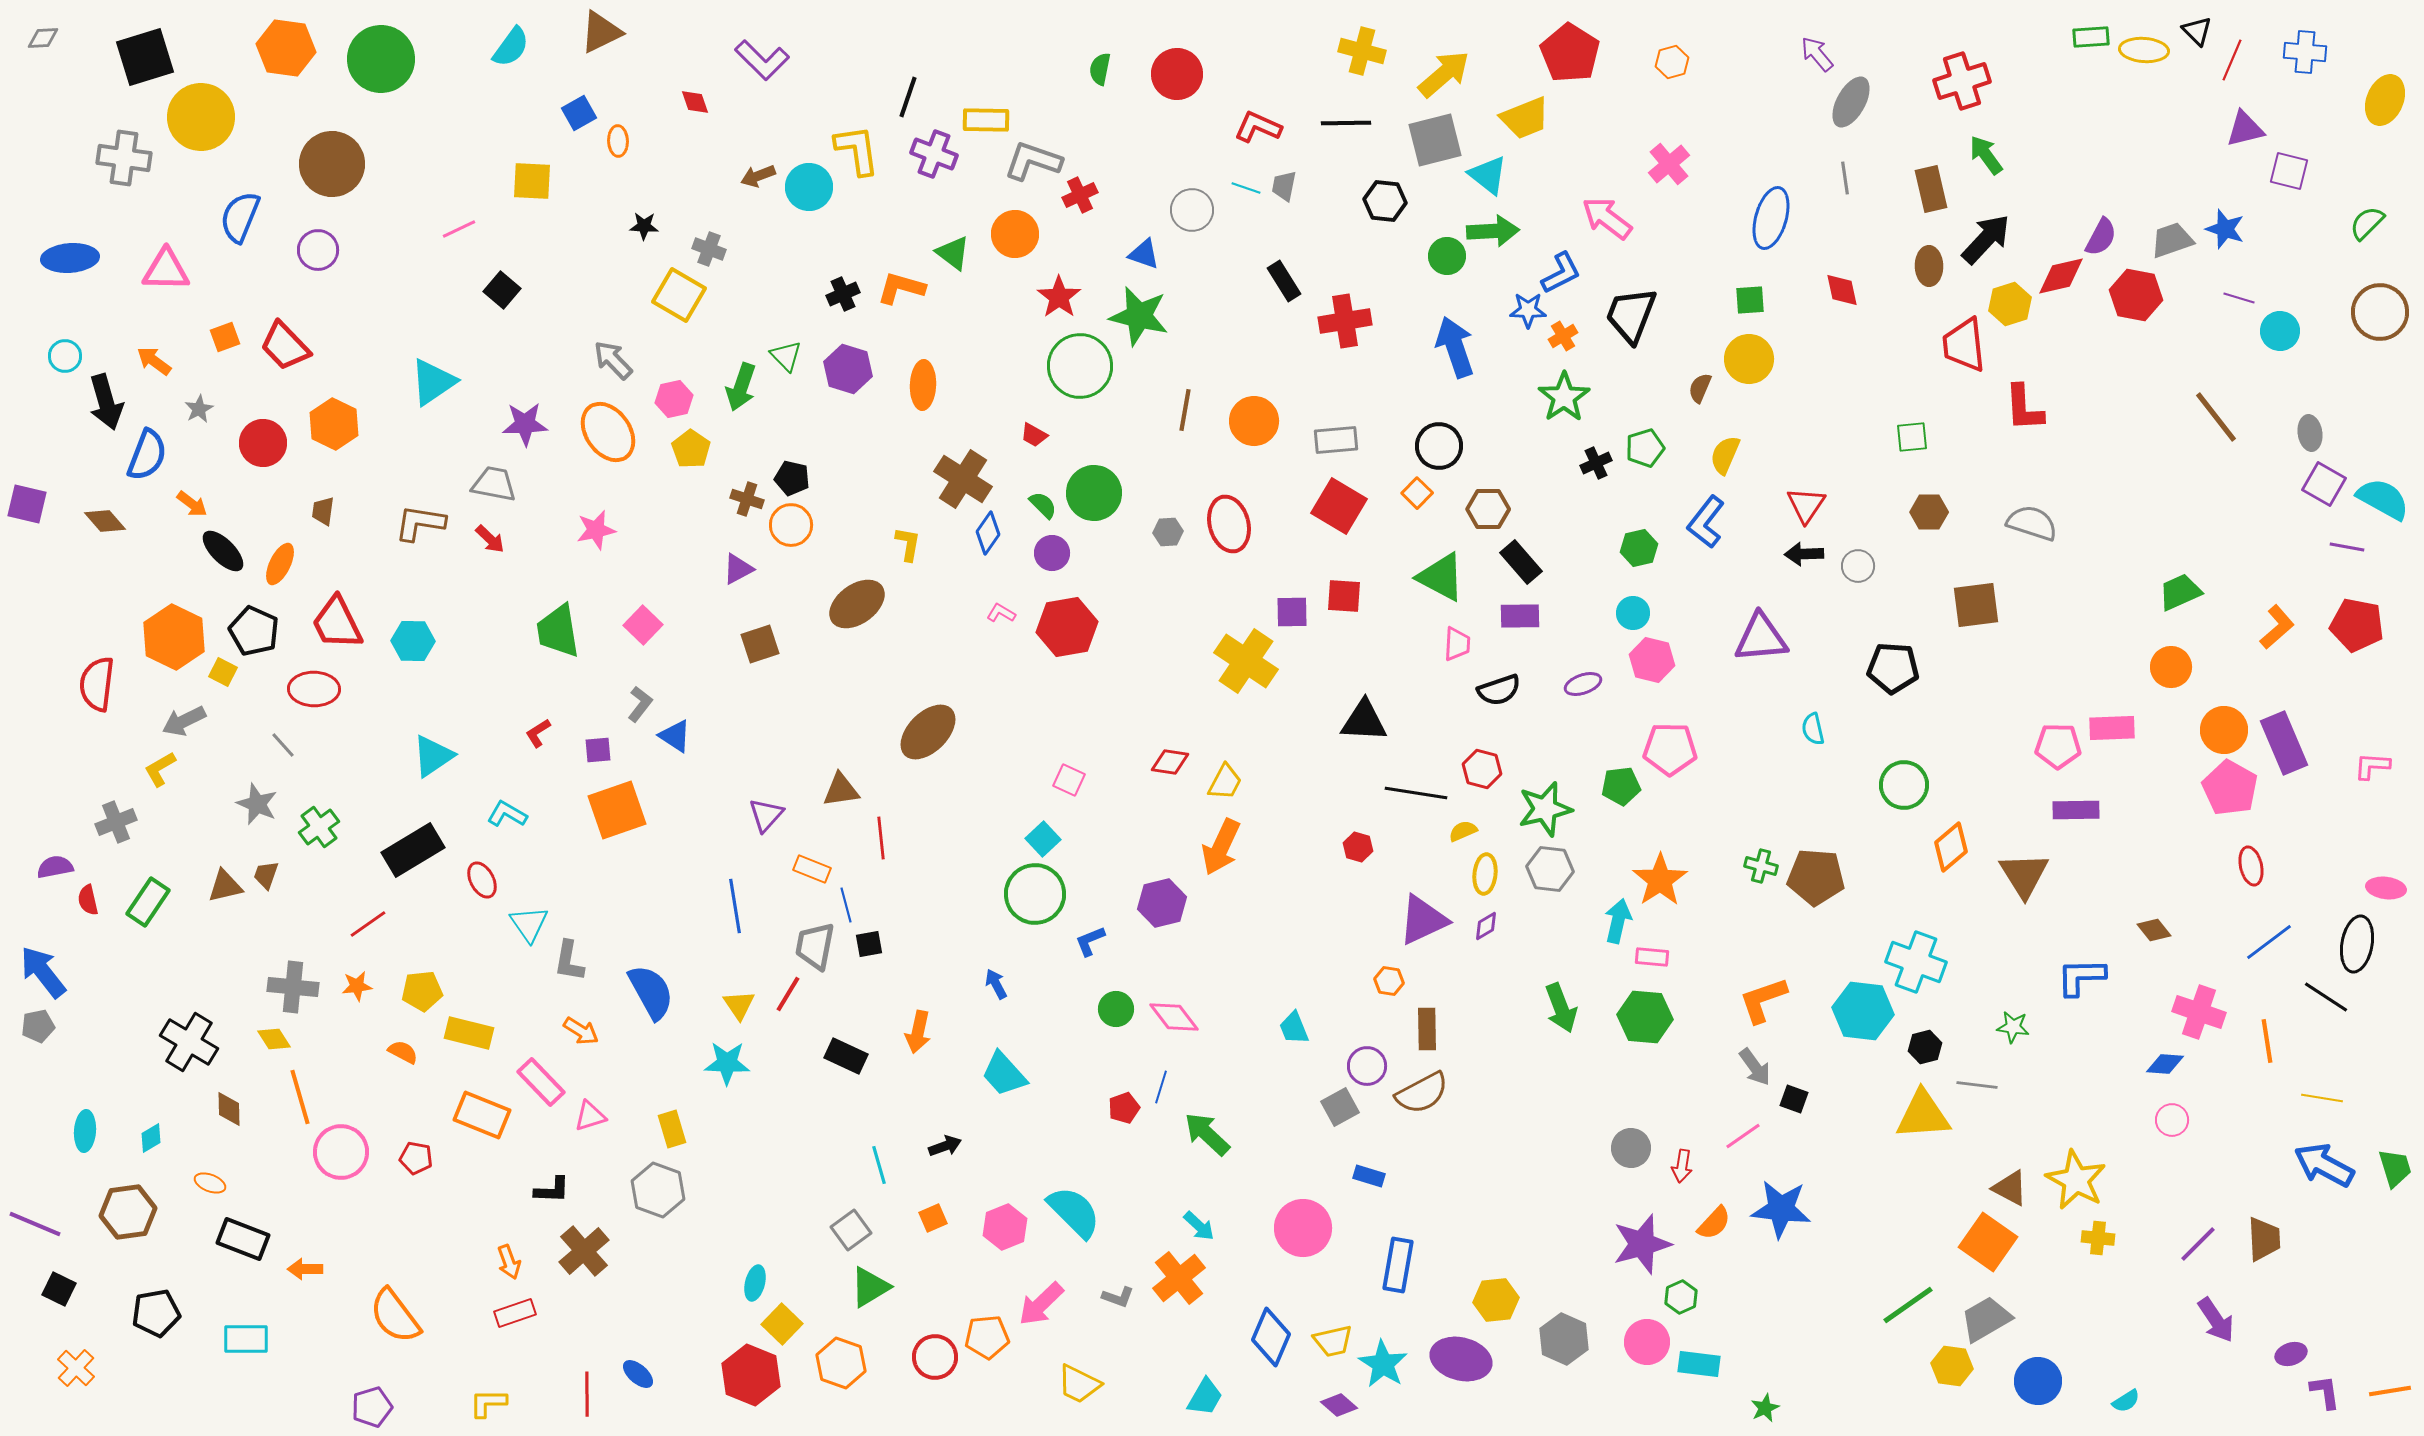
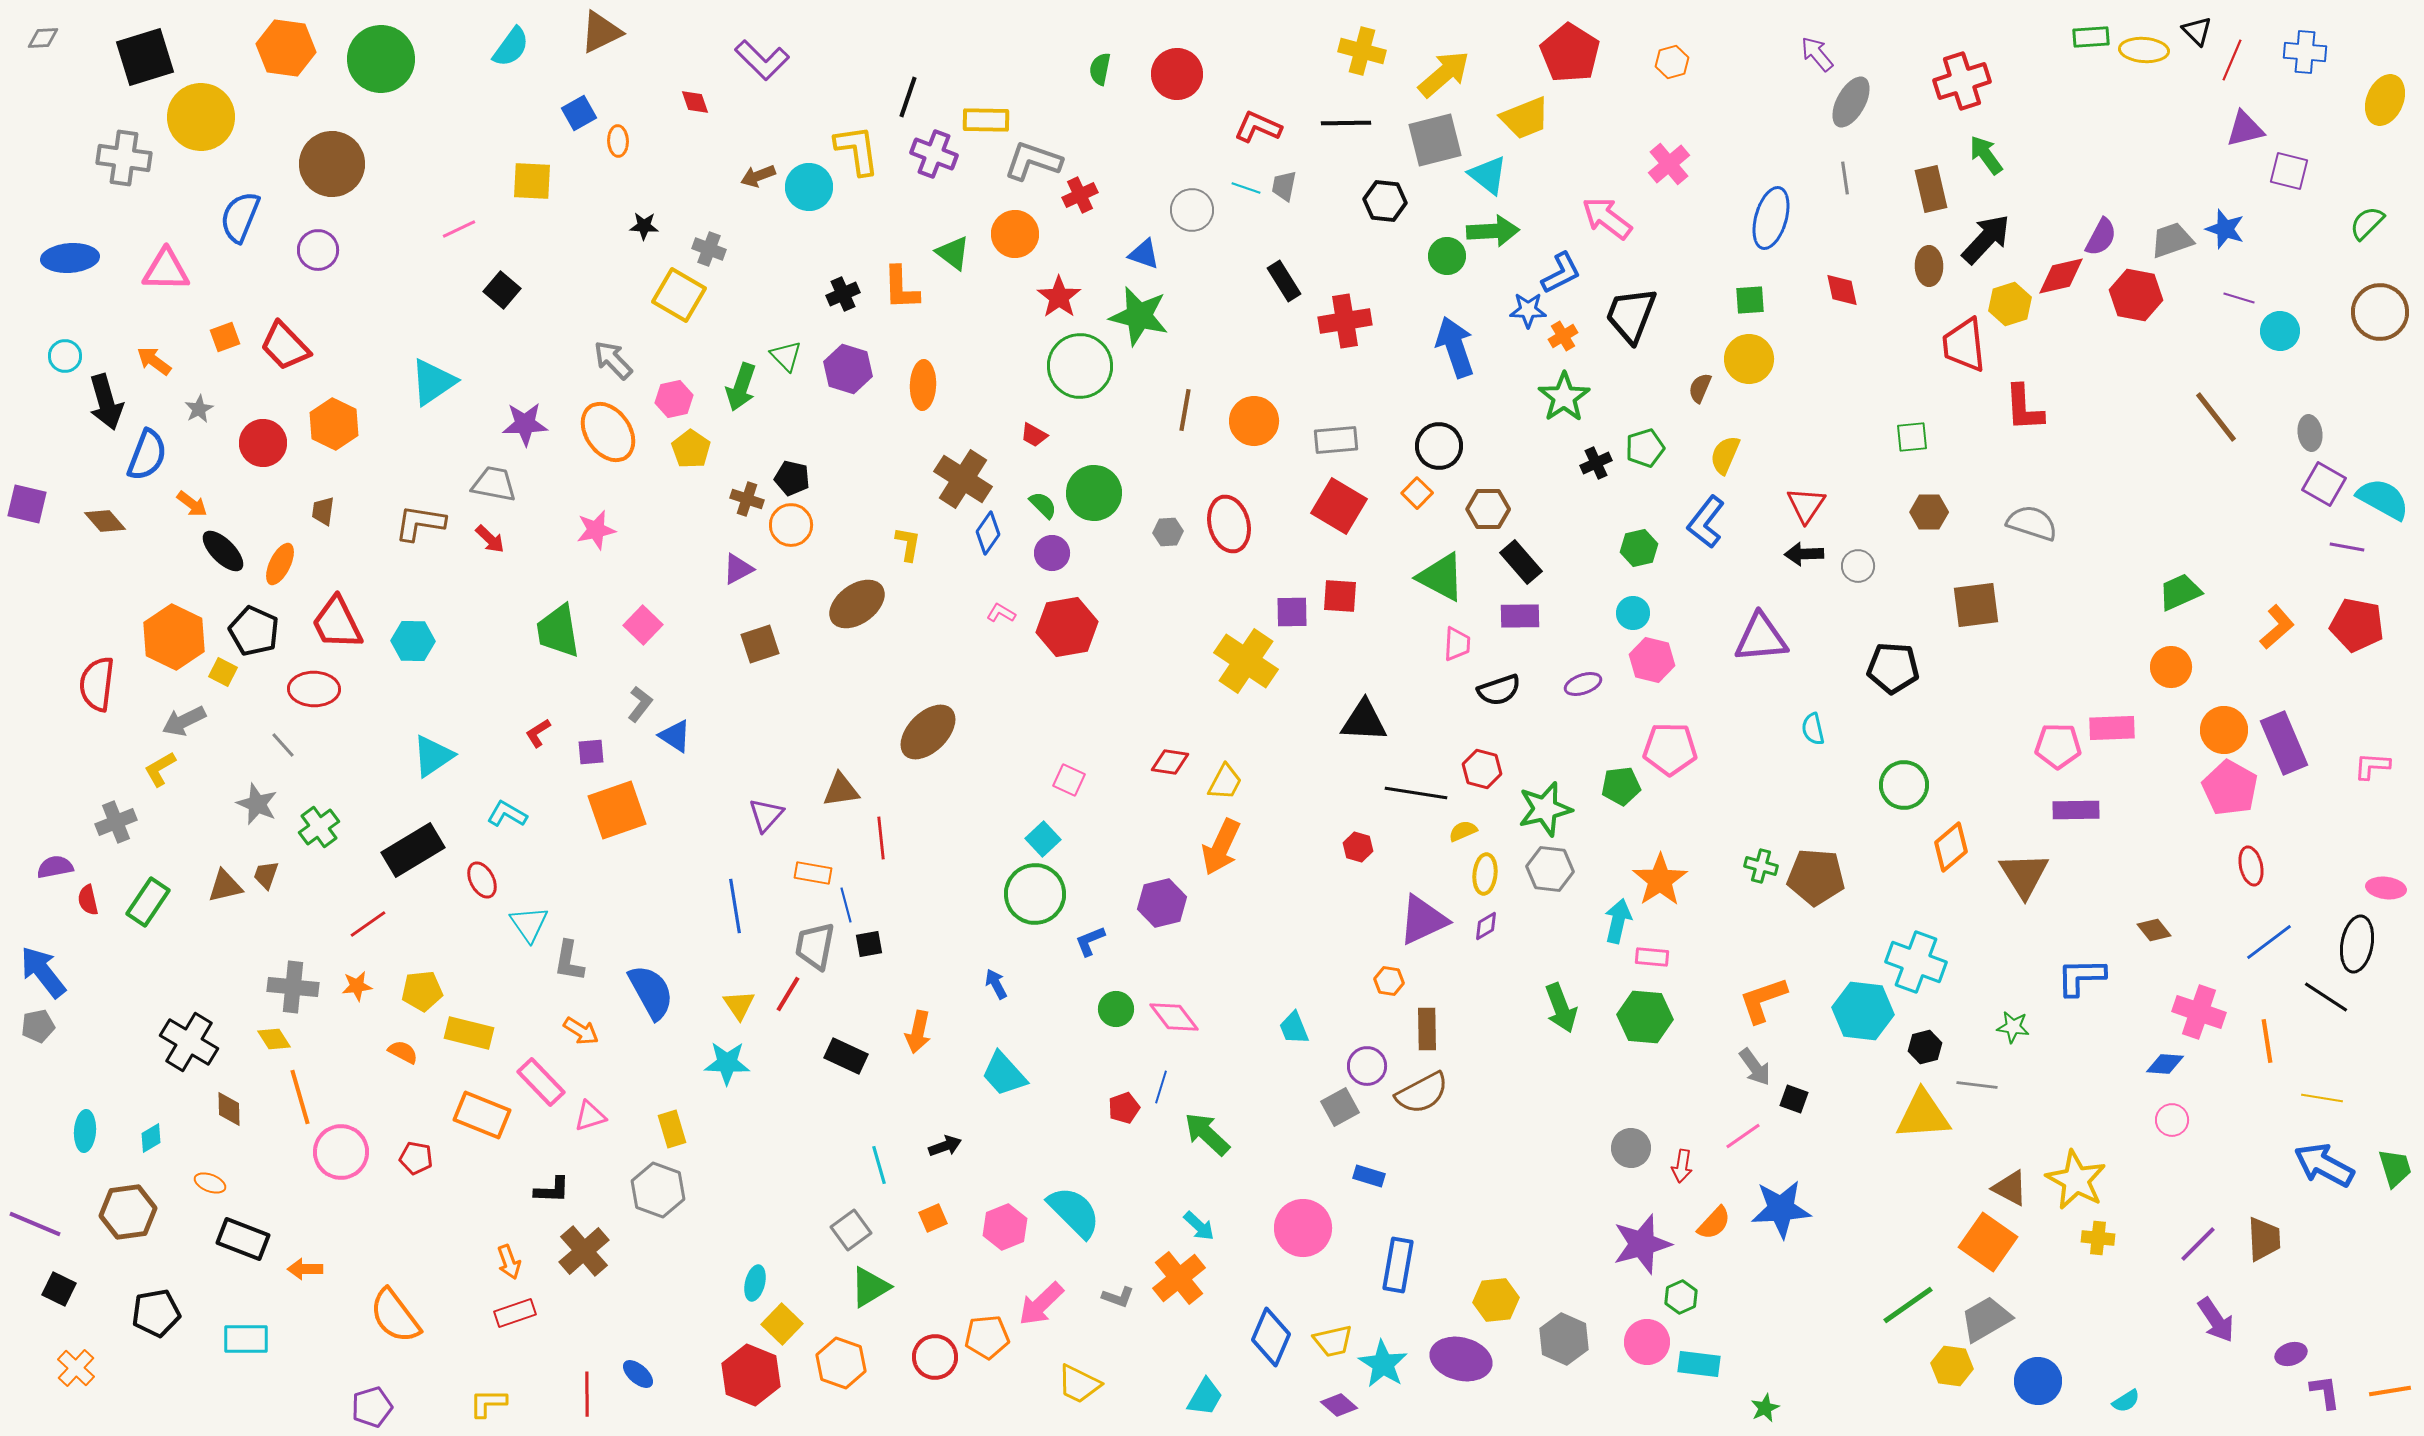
orange L-shape at (901, 288): rotated 108 degrees counterclockwise
red square at (1344, 596): moved 4 px left
purple square at (598, 750): moved 7 px left, 2 px down
orange rectangle at (812, 869): moved 1 px right, 4 px down; rotated 12 degrees counterclockwise
blue star at (1781, 1209): rotated 10 degrees counterclockwise
